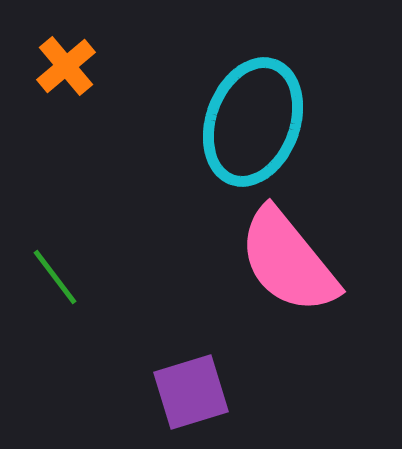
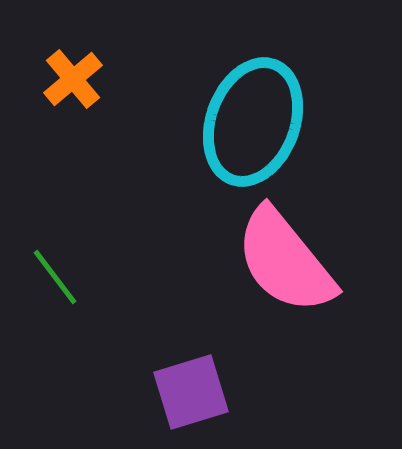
orange cross: moved 7 px right, 13 px down
pink semicircle: moved 3 px left
